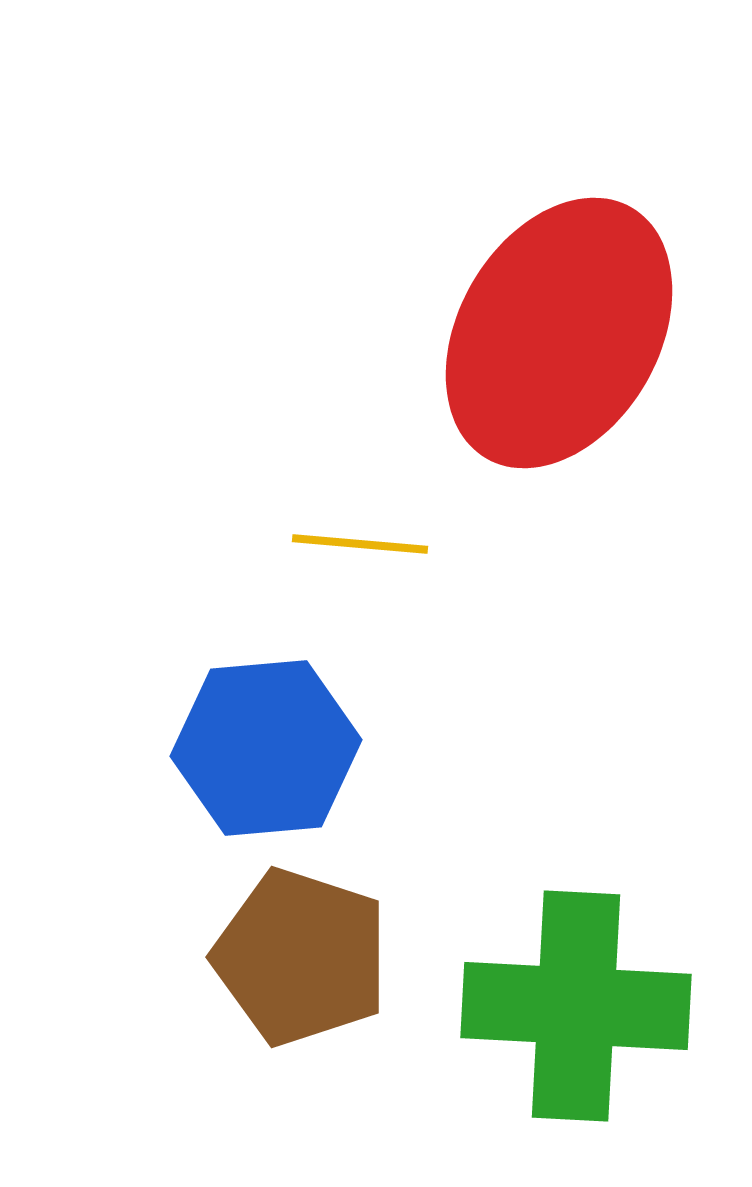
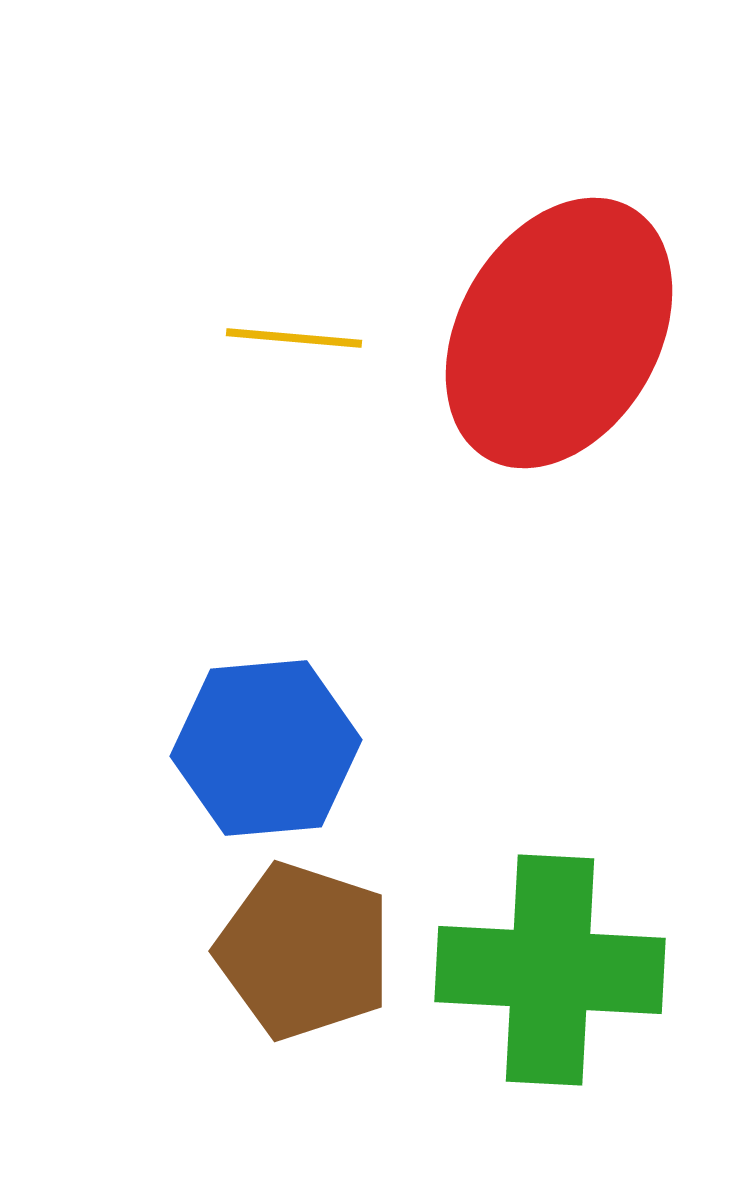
yellow line: moved 66 px left, 206 px up
brown pentagon: moved 3 px right, 6 px up
green cross: moved 26 px left, 36 px up
